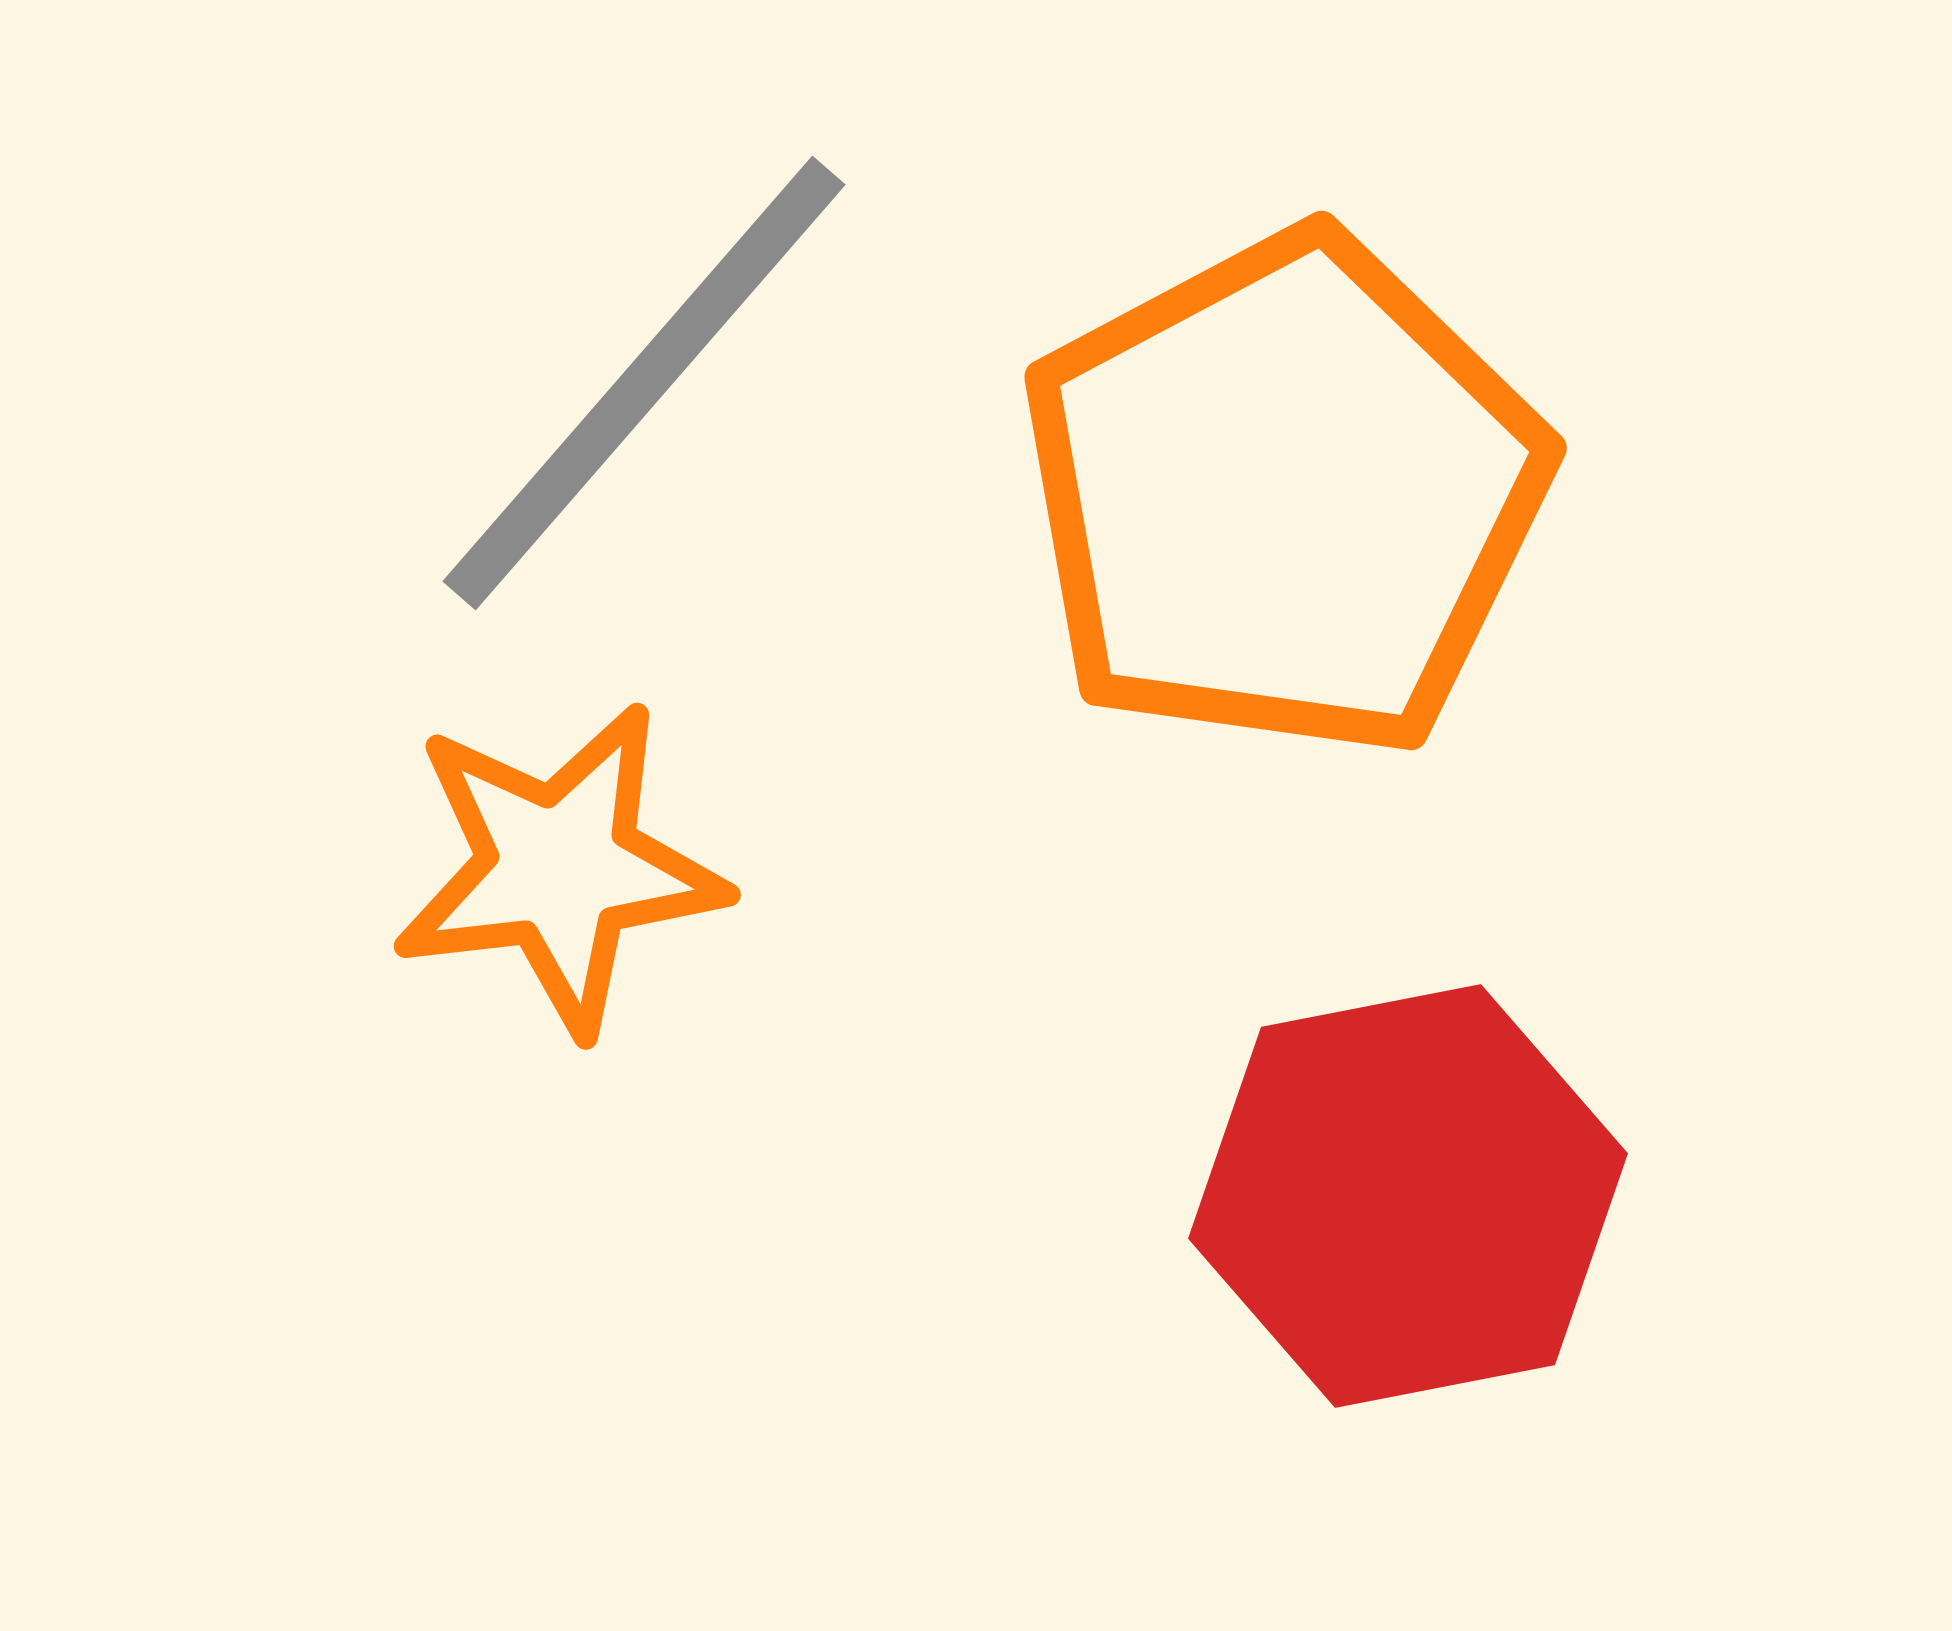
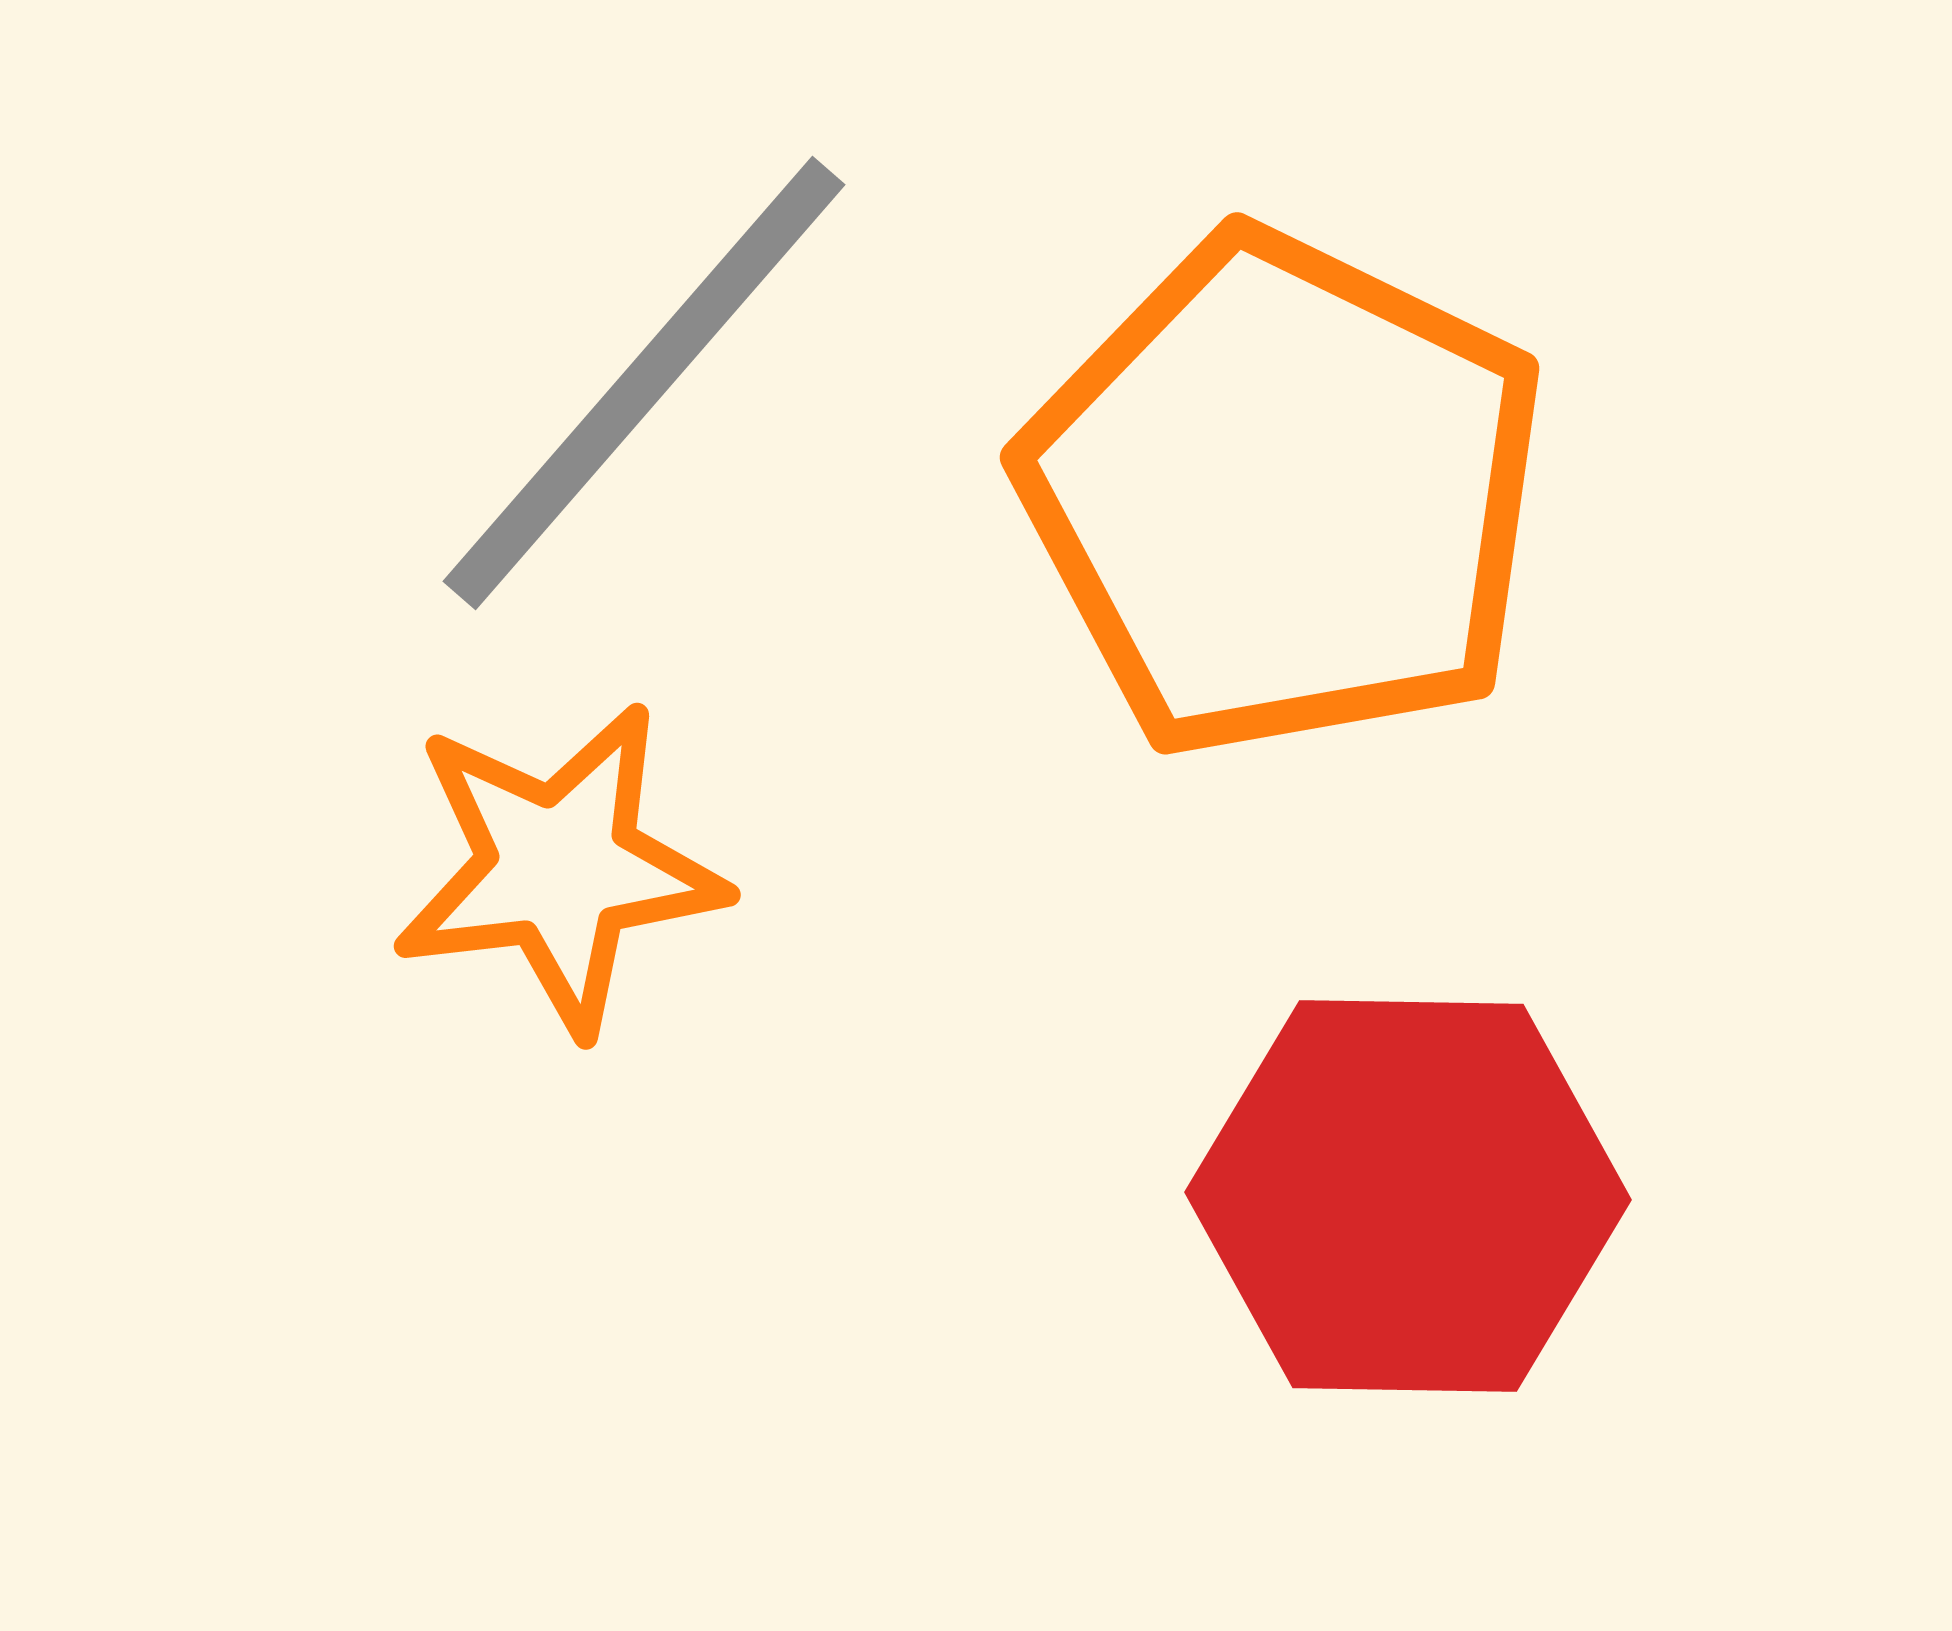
orange pentagon: rotated 18 degrees counterclockwise
red hexagon: rotated 12 degrees clockwise
